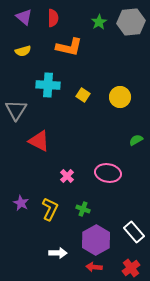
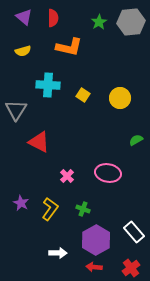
yellow circle: moved 1 px down
red triangle: moved 1 px down
yellow L-shape: rotated 10 degrees clockwise
